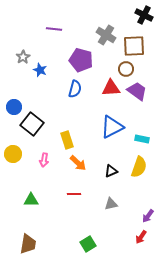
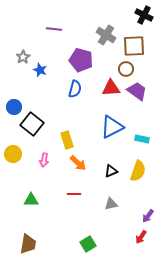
yellow semicircle: moved 1 px left, 4 px down
